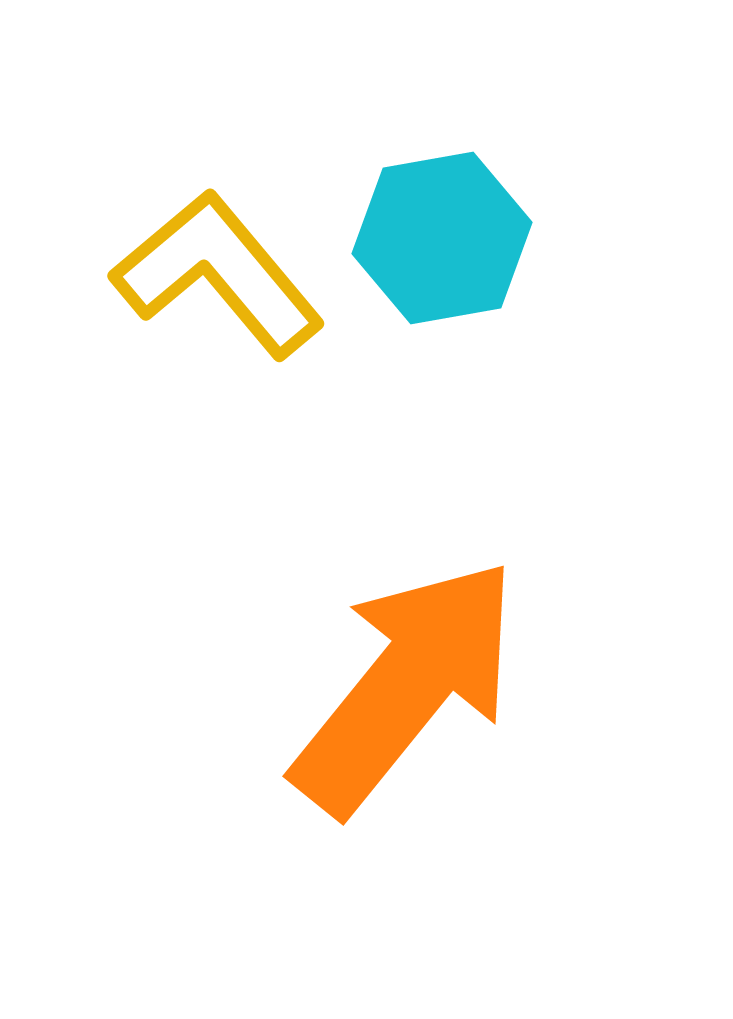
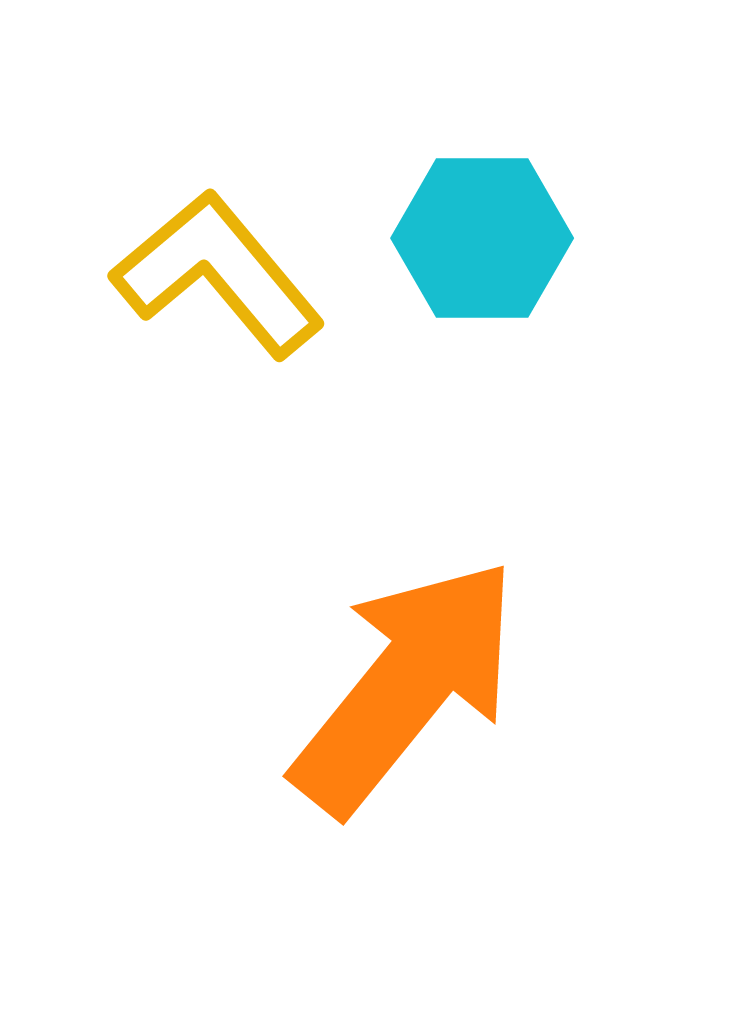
cyan hexagon: moved 40 px right; rotated 10 degrees clockwise
